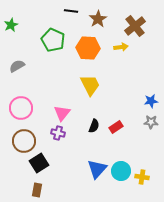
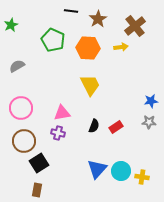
pink triangle: rotated 42 degrees clockwise
gray star: moved 2 px left
